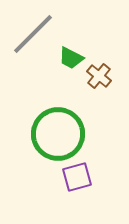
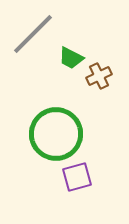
brown cross: rotated 25 degrees clockwise
green circle: moved 2 px left
